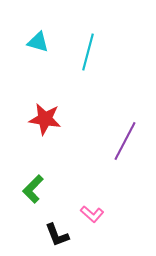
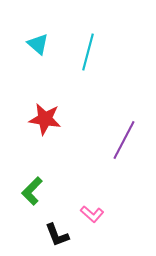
cyan triangle: moved 2 px down; rotated 25 degrees clockwise
purple line: moved 1 px left, 1 px up
green L-shape: moved 1 px left, 2 px down
